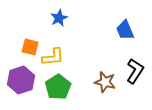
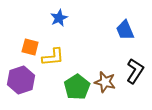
green pentagon: moved 19 px right
